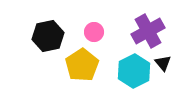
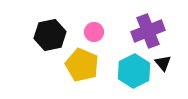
purple cross: rotated 8 degrees clockwise
black hexagon: moved 2 px right, 1 px up
yellow pentagon: rotated 16 degrees counterclockwise
